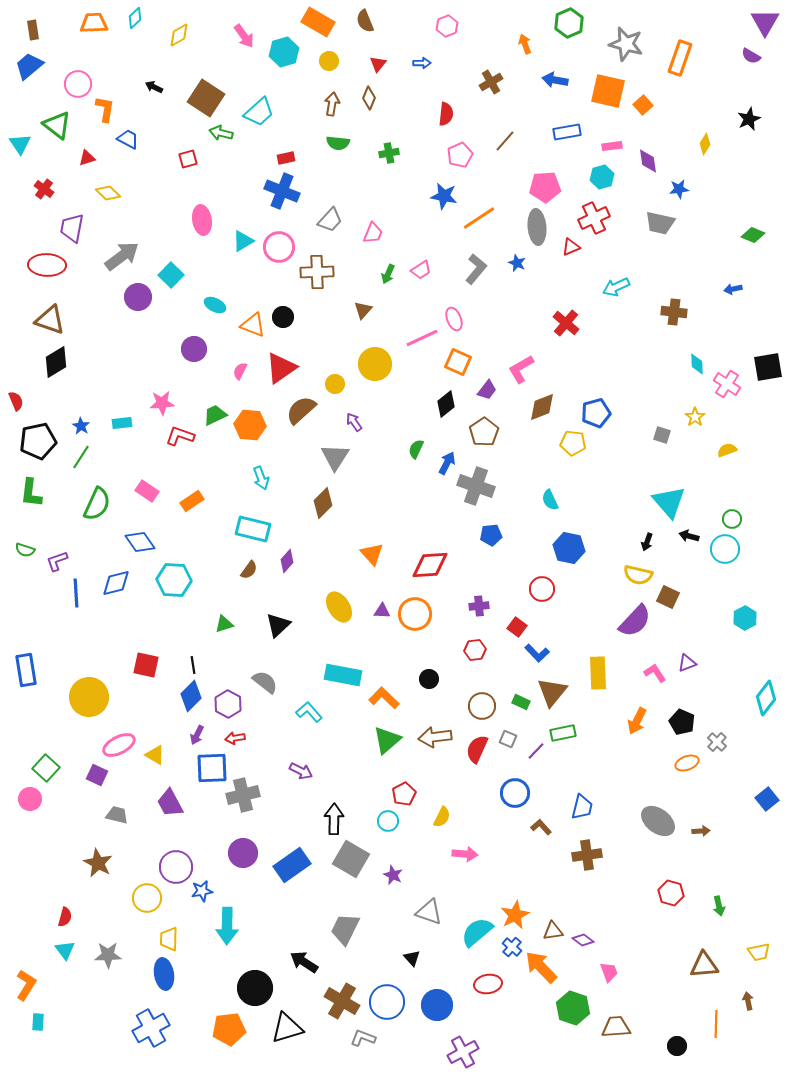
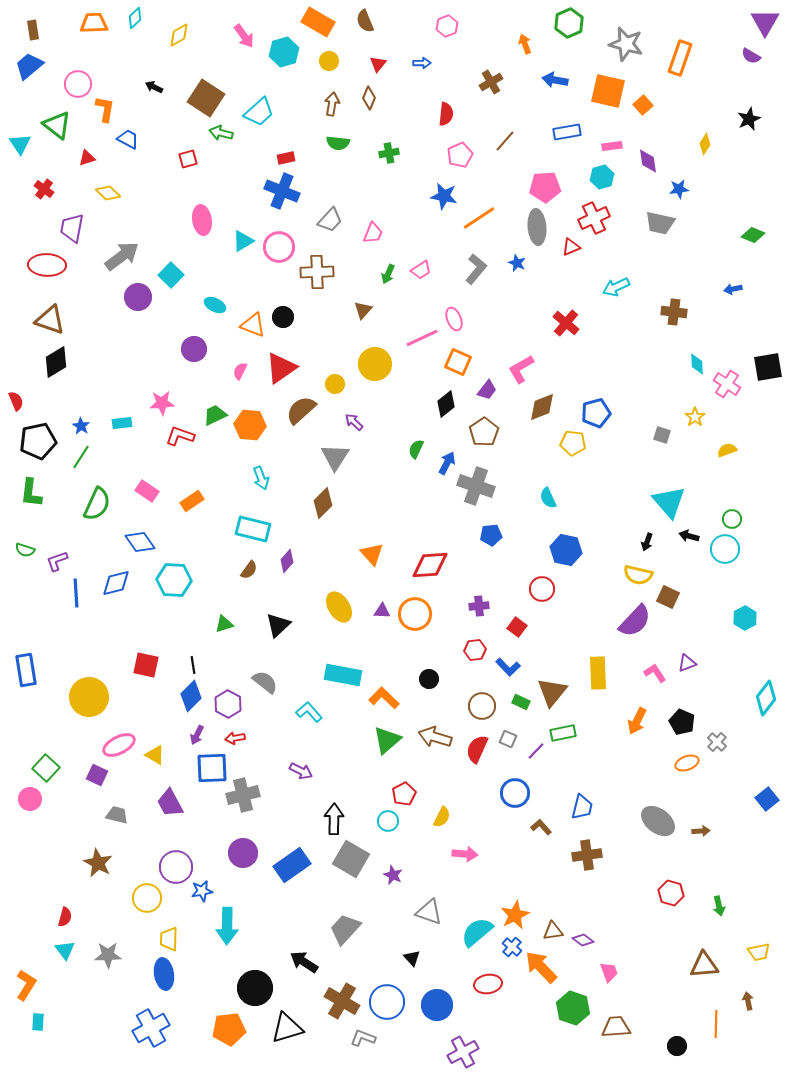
purple arrow at (354, 422): rotated 12 degrees counterclockwise
cyan semicircle at (550, 500): moved 2 px left, 2 px up
blue hexagon at (569, 548): moved 3 px left, 2 px down
blue L-shape at (537, 653): moved 29 px left, 14 px down
brown arrow at (435, 737): rotated 24 degrees clockwise
gray trapezoid at (345, 929): rotated 16 degrees clockwise
